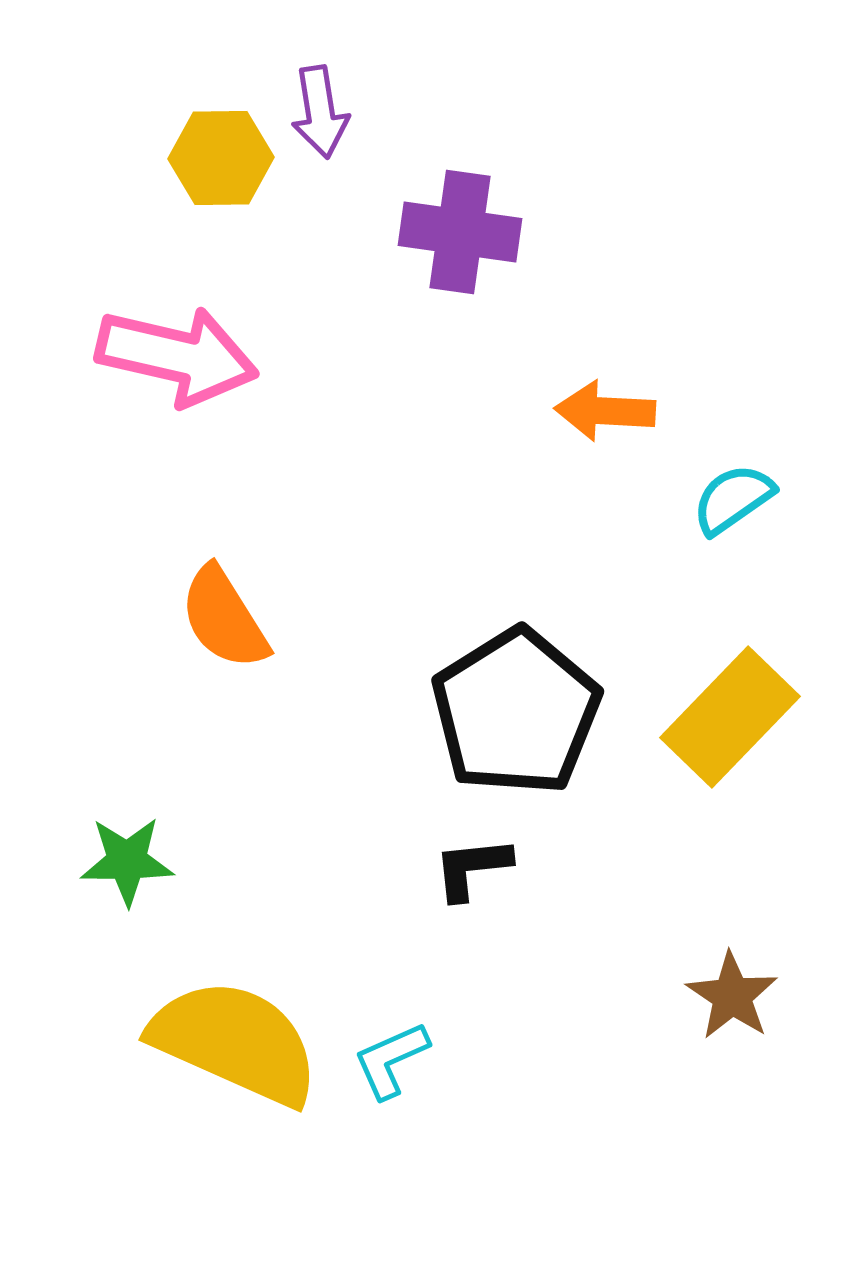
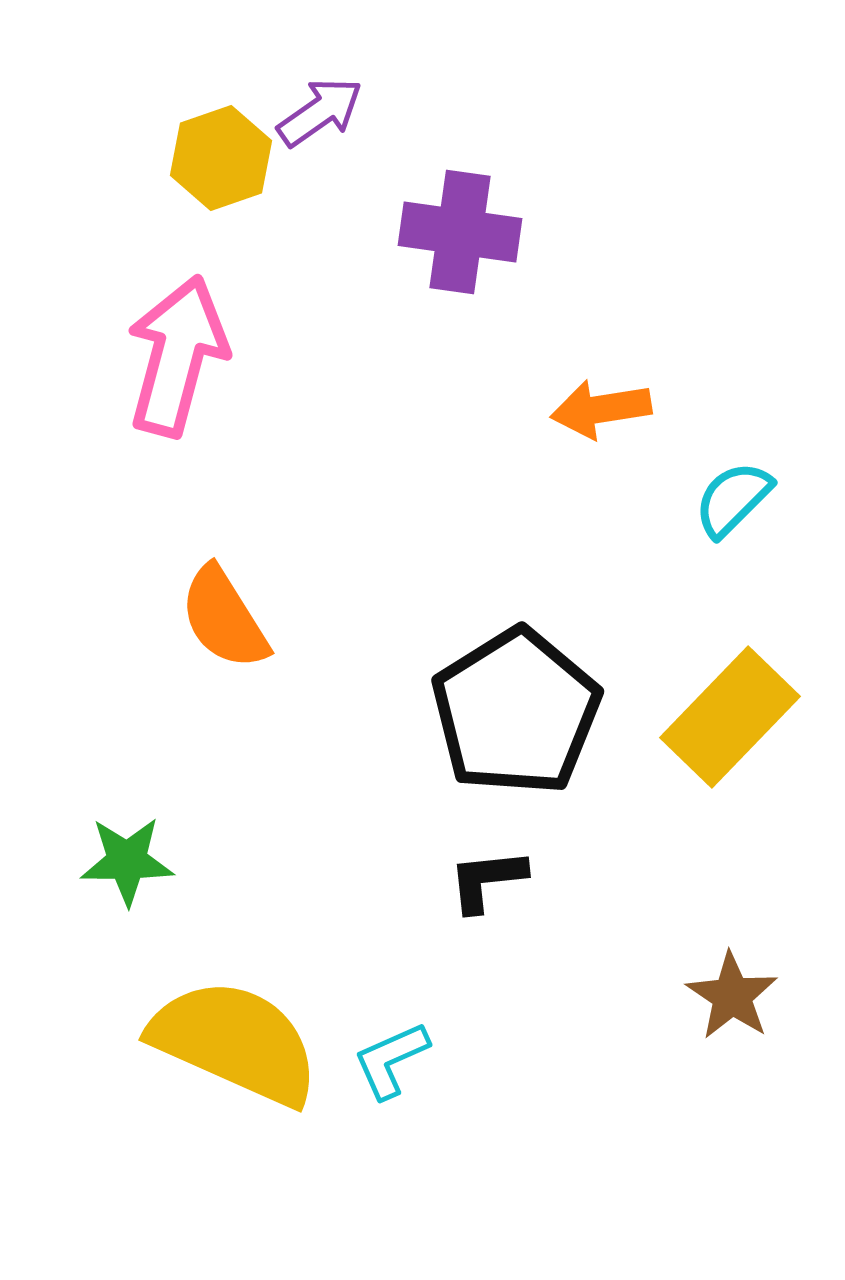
purple arrow: rotated 116 degrees counterclockwise
yellow hexagon: rotated 18 degrees counterclockwise
pink arrow: rotated 88 degrees counterclockwise
orange arrow: moved 4 px left, 2 px up; rotated 12 degrees counterclockwise
cyan semicircle: rotated 10 degrees counterclockwise
black L-shape: moved 15 px right, 12 px down
